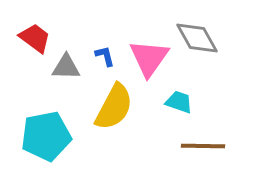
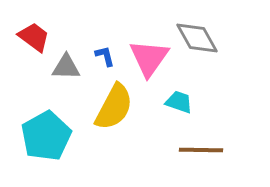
red trapezoid: moved 1 px left, 1 px up
cyan pentagon: rotated 18 degrees counterclockwise
brown line: moved 2 px left, 4 px down
